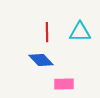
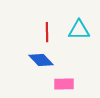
cyan triangle: moved 1 px left, 2 px up
